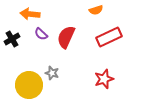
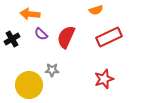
gray star: moved 3 px up; rotated 16 degrees counterclockwise
